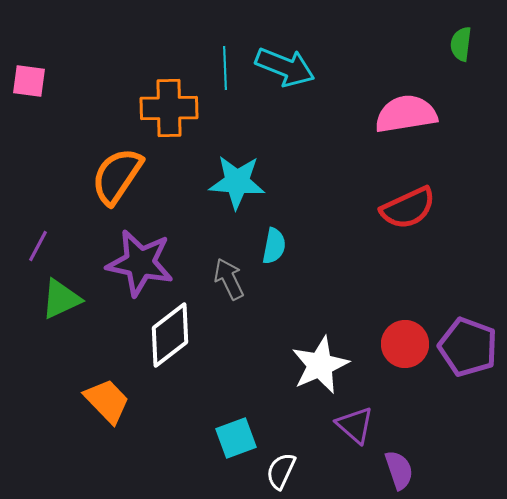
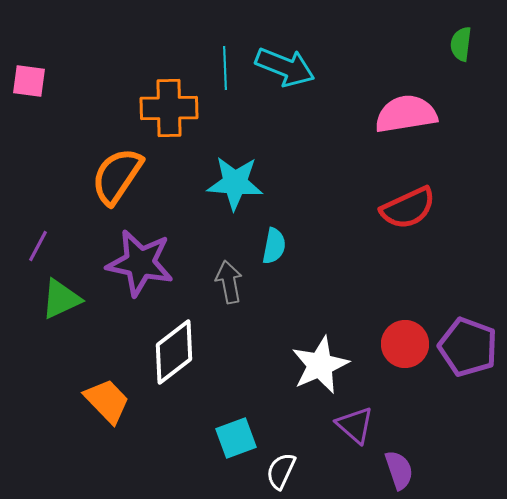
cyan star: moved 2 px left, 1 px down
gray arrow: moved 3 px down; rotated 15 degrees clockwise
white diamond: moved 4 px right, 17 px down
